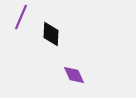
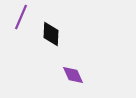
purple diamond: moved 1 px left
